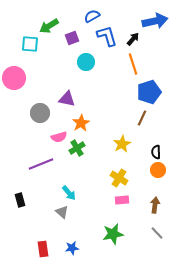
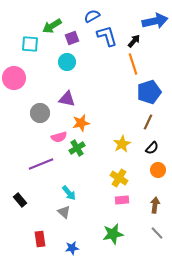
green arrow: moved 3 px right
black arrow: moved 1 px right, 2 px down
cyan circle: moved 19 px left
brown line: moved 6 px right, 4 px down
orange star: rotated 18 degrees clockwise
black semicircle: moved 4 px left, 4 px up; rotated 136 degrees counterclockwise
black rectangle: rotated 24 degrees counterclockwise
gray triangle: moved 2 px right
red rectangle: moved 3 px left, 10 px up
